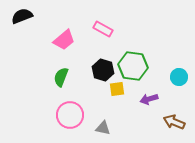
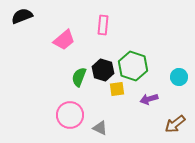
pink rectangle: moved 4 px up; rotated 66 degrees clockwise
green hexagon: rotated 12 degrees clockwise
green semicircle: moved 18 px right
brown arrow: moved 1 px right, 2 px down; rotated 60 degrees counterclockwise
gray triangle: moved 3 px left; rotated 14 degrees clockwise
